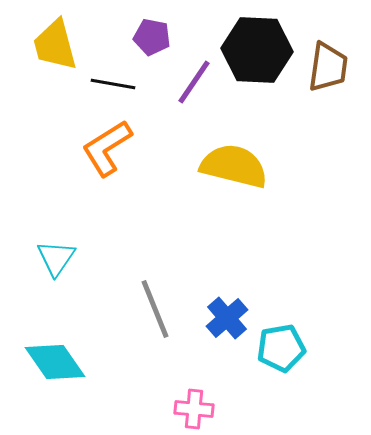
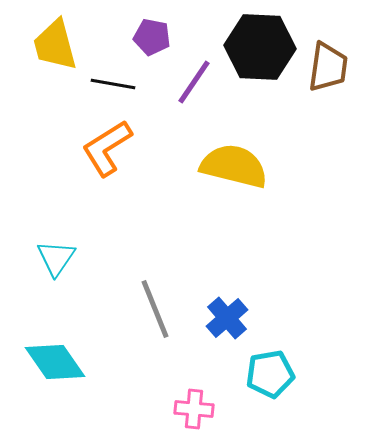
black hexagon: moved 3 px right, 3 px up
cyan pentagon: moved 11 px left, 26 px down
